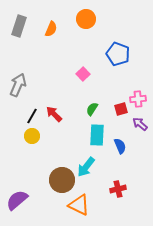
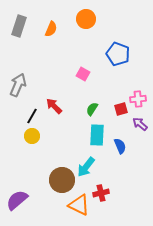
pink square: rotated 16 degrees counterclockwise
red arrow: moved 8 px up
red cross: moved 17 px left, 4 px down
